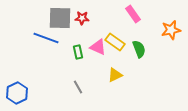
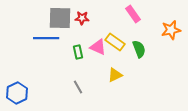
blue line: rotated 20 degrees counterclockwise
